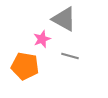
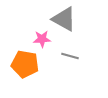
pink star: rotated 18 degrees clockwise
orange pentagon: moved 2 px up
